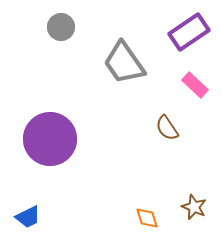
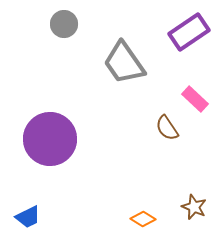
gray circle: moved 3 px right, 3 px up
pink rectangle: moved 14 px down
orange diamond: moved 4 px left, 1 px down; rotated 40 degrees counterclockwise
